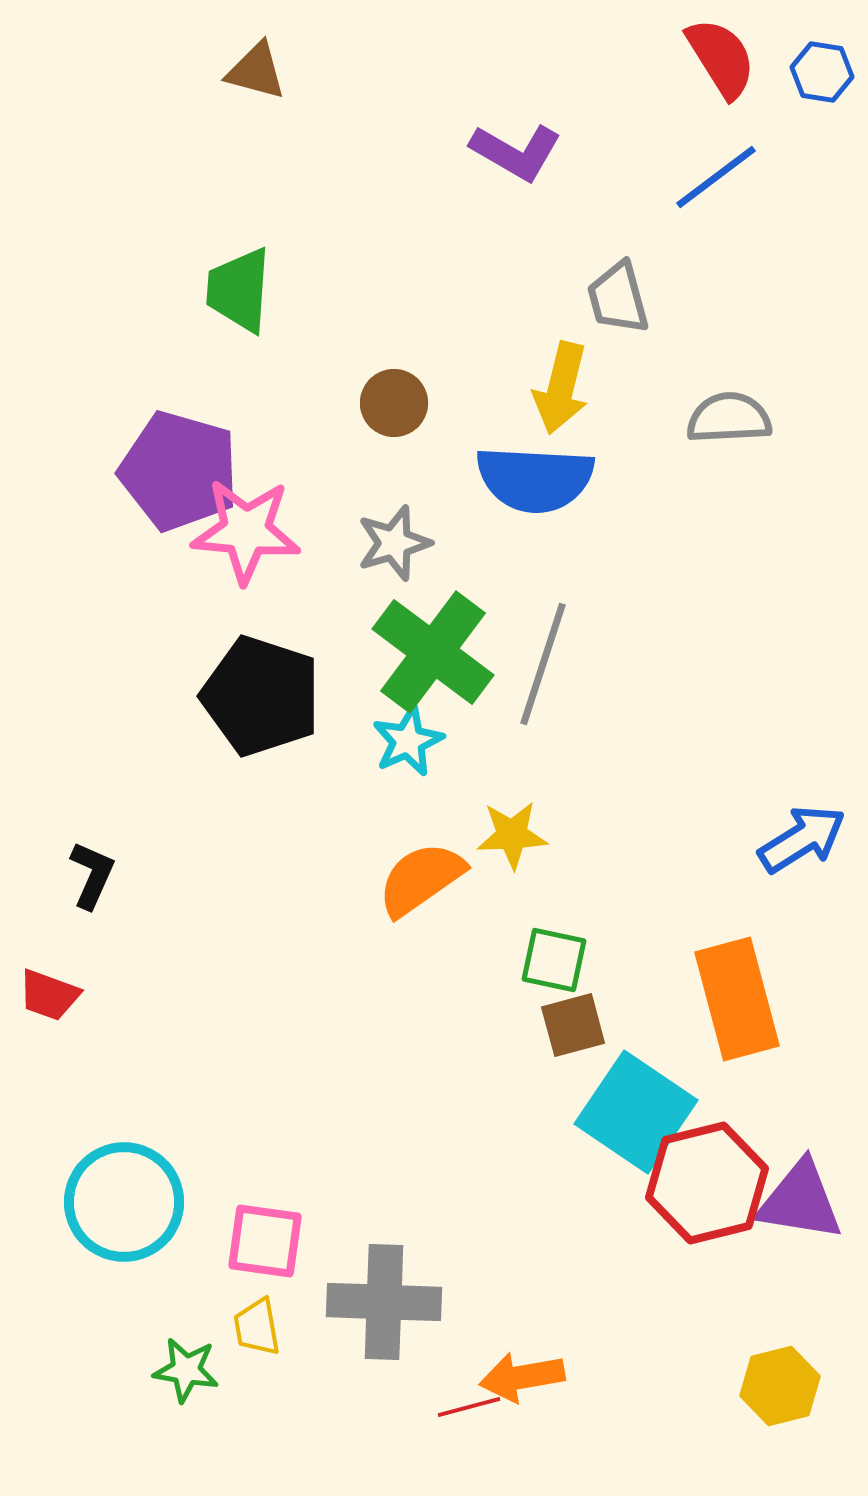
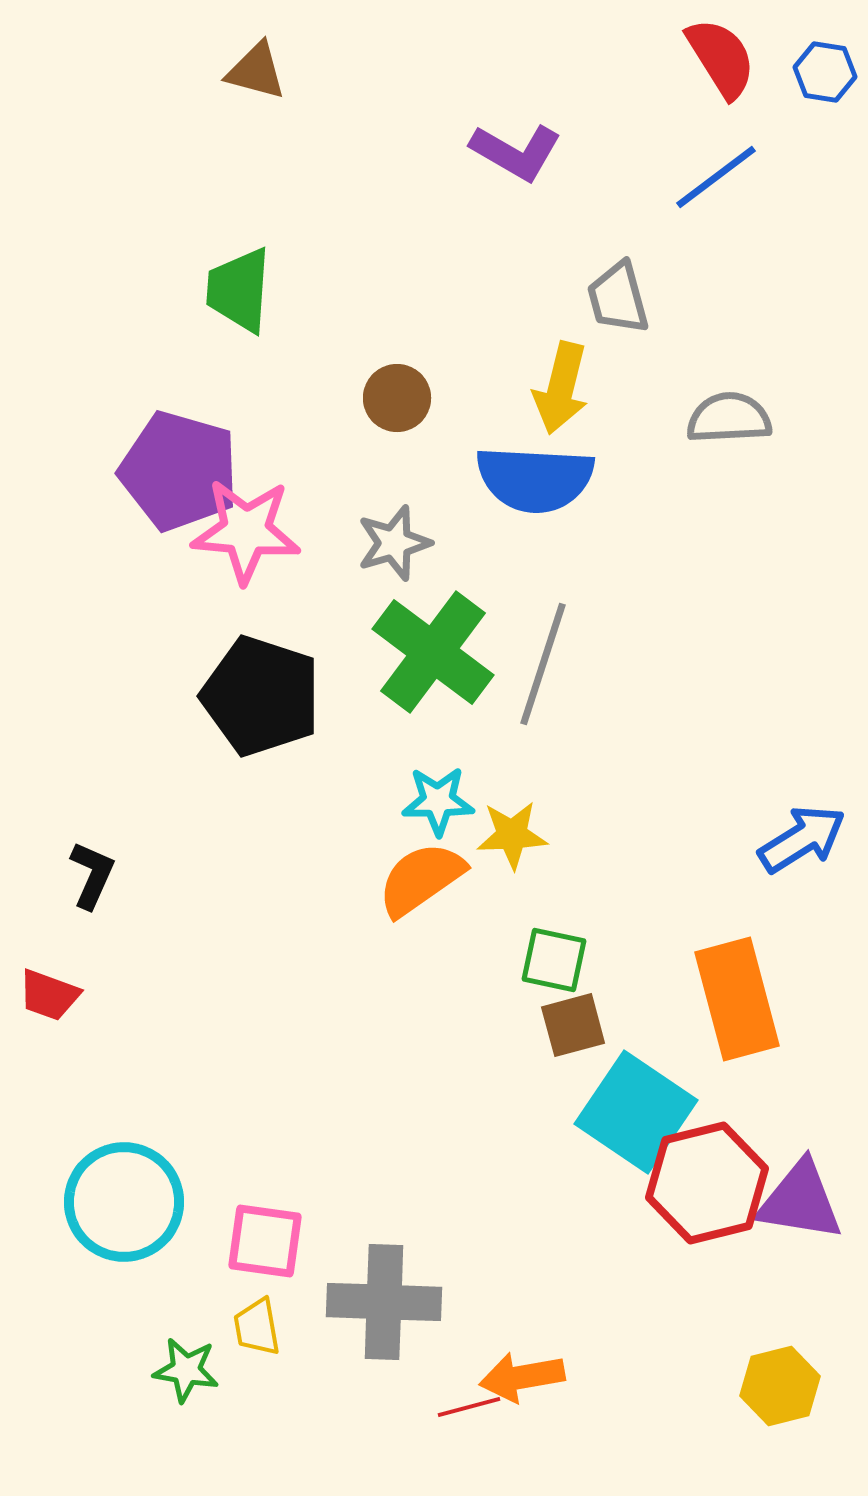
blue hexagon: moved 3 px right
brown circle: moved 3 px right, 5 px up
cyan star: moved 30 px right, 60 px down; rotated 24 degrees clockwise
